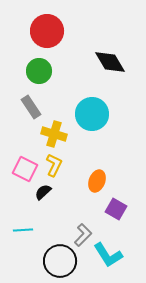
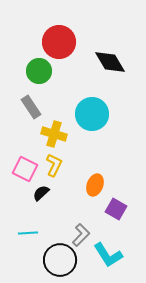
red circle: moved 12 px right, 11 px down
orange ellipse: moved 2 px left, 4 px down
black semicircle: moved 2 px left, 1 px down
cyan line: moved 5 px right, 3 px down
gray L-shape: moved 2 px left
black circle: moved 1 px up
